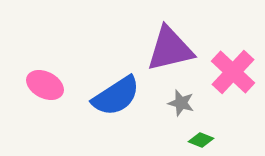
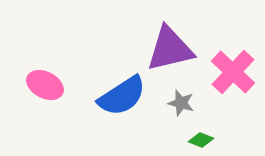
blue semicircle: moved 6 px right
